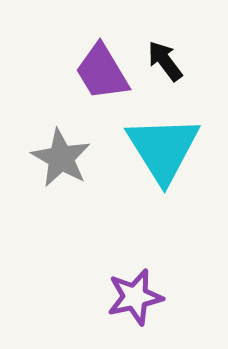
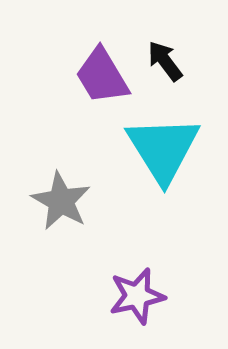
purple trapezoid: moved 4 px down
gray star: moved 43 px down
purple star: moved 2 px right, 1 px up
